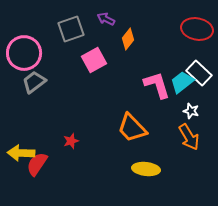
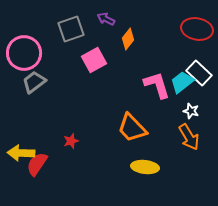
yellow ellipse: moved 1 px left, 2 px up
